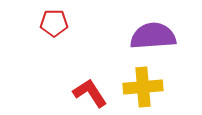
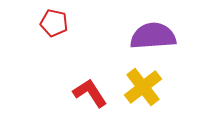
red pentagon: rotated 12 degrees clockwise
yellow cross: rotated 33 degrees counterclockwise
